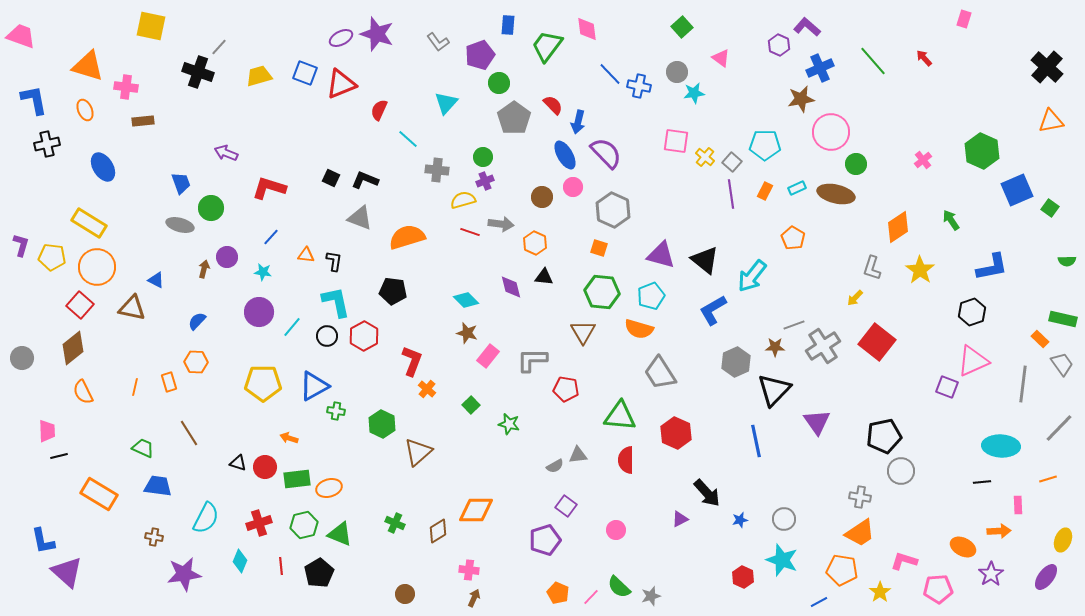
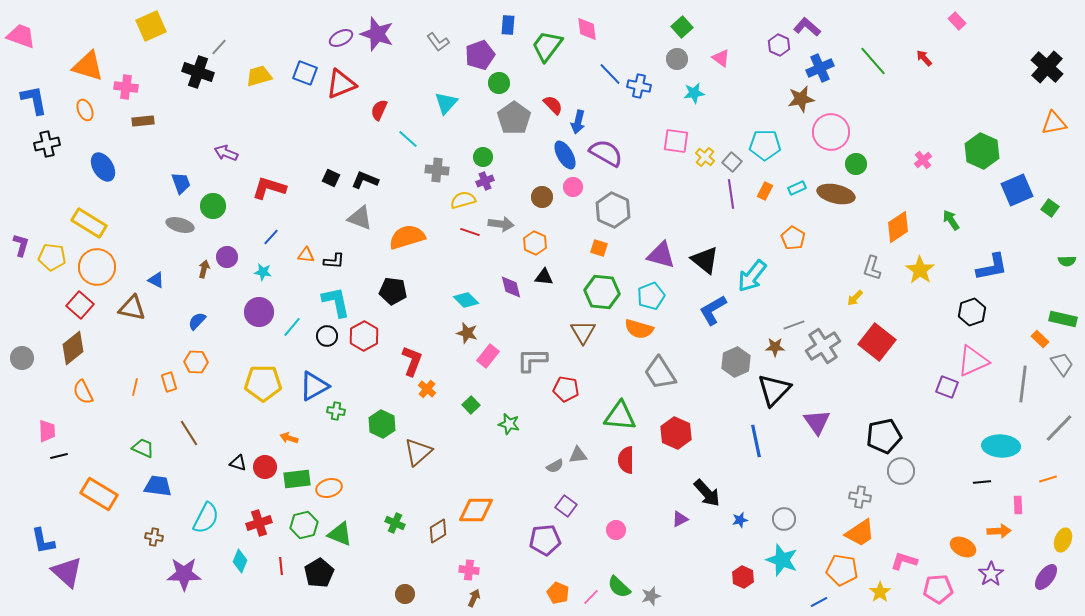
pink rectangle at (964, 19): moved 7 px left, 2 px down; rotated 60 degrees counterclockwise
yellow square at (151, 26): rotated 36 degrees counterclockwise
gray circle at (677, 72): moved 13 px up
orange triangle at (1051, 121): moved 3 px right, 2 px down
purple semicircle at (606, 153): rotated 16 degrees counterclockwise
green circle at (211, 208): moved 2 px right, 2 px up
black L-shape at (334, 261): rotated 85 degrees clockwise
purple pentagon at (545, 540): rotated 12 degrees clockwise
purple star at (184, 574): rotated 8 degrees clockwise
